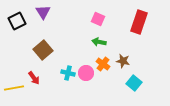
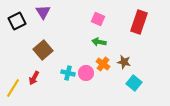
brown star: moved 1 px right, 1 px down
red arrow: rotated 64 degrees clockwise
yellow line: moved 1 px left; rotated 48 degrees counterclockwise
